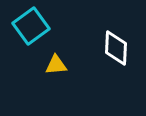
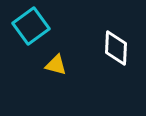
yellow triangle: rotated 20 degrees clockwise
